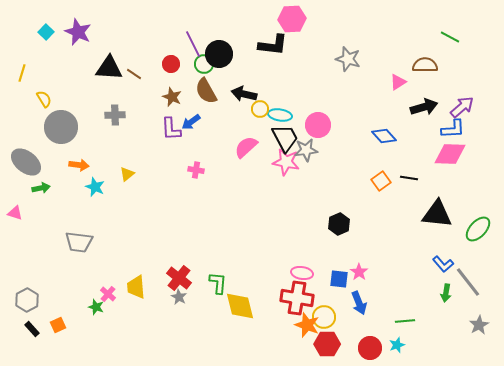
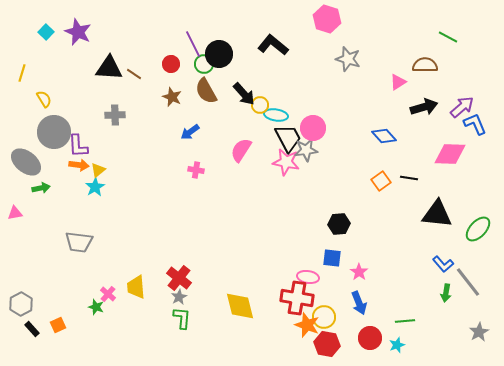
pink hexagon at (292, 19): moved 35 px right; rotated 20 degrees clockwise
green line at (450, 37): moved 2 px left
black L-shape at (273, 45): rotated 148 degrees counterclockwise
black arrow at (244, 94): rotated 145 degrees counterclockwise
yellow circle at (260, 109): moved 4 px up
cyan ellipse at (280, 115): moved 4 px left
blue arrow at (191, 122): moved 1 px left, 10 px down
pink circle at (318, 125): moved 5 px left, 3 px down
gray circle at (61, 127): moved 7 px left, 5 px down
purple L-shape at (171, 129): moved 93 px left, 17 px down
blue L-shape at (453, 129): moved 22 px right, 5 px up; rotated 110 degrees counterclockwise
black trapezoid at (285, 138): moved 3 px right
pink semicircle at (246, 147): moved 5 px left, 3 px down; rotated 15 degrees counterclockwise
yellow triangle at (127, 174): moved 29 px left, 4 px up
cyan star at (95, 187): rotated 18 degrees clockwise
pink triangle at (15, 213): rotated 28 degrees counterclockwise
black hexagon at (339, 224): rotated 20 degrees clockwise
pink ellipse at (302, 273): moved 6 px right, 4 px down
blue square at (339, 279): moved 7 px left, 21 px up
green L-shape at (218, 283): moved 36 px left, 35 px down
gray star at (179, 297): rotated 14 degrees clockwise
gray hexagon at (27, 300): moved 6 px left, 4 px down
gray star at (479, 325): moved 7 px down
red hexagon at (327, 344): rotated 10 degrees clockwise
red circle at (370, 348): moved 10 px up
